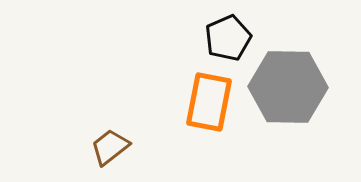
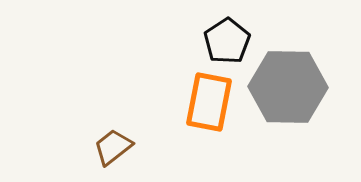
black pentagon: moved 1 px left, 3 px down; rotated 9 degrees counterclockwise
brown trapezoid: moved 3 px right
